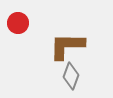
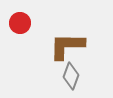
red circle: moved 2 px right
